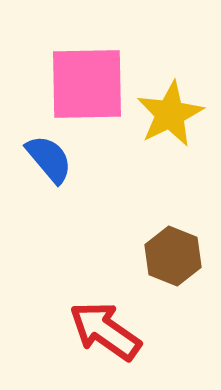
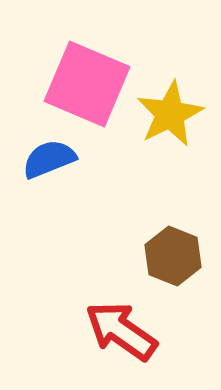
pink square: rotated 24 degrees clockwise
blue semicircle: rotated 72 degrees counterclockwise
red arrow: moved 16 px right
